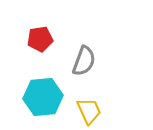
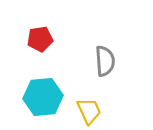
gray semicircle: moved 21 px right; rotated 24 degrees counterclockwise
